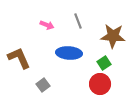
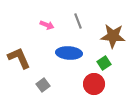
red circle: moved 6 px left
